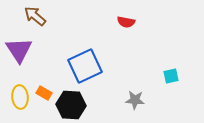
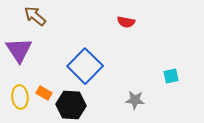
blue square: rotated 20 degrees counterclockwise
